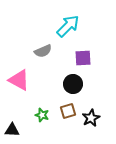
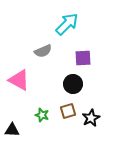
cyan arrow: moved 1 px left, 2 px up
